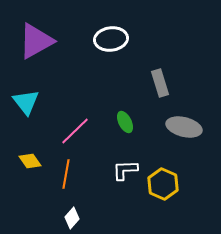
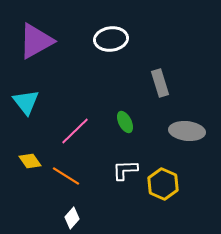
gray ellipse: moved 3 px right, 4 px down; rotated 8 degrees counterclockwise
orange line: moved 2 px down; rotated 68 degrees counterclockwise
